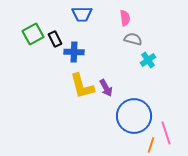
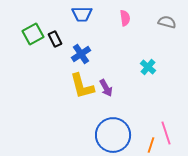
gray semicircle: moved 34 px right, 17 px up
blue cross: moved 7 px right, 2 px down; rotated 36 degrees counterclockwise
cyan cross: moved 7 px down; rotated 14 degrees counterclockwise
blue circle: moved 21 px left, 19 px down
